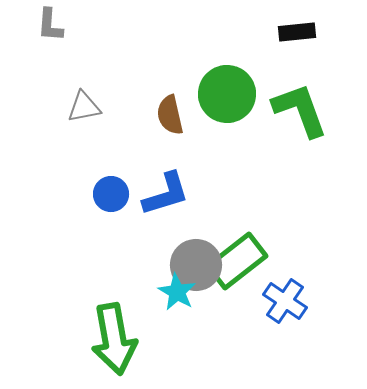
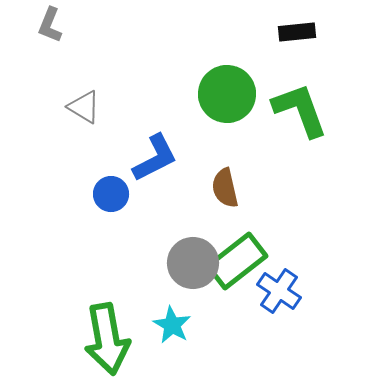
gray L-shape: rotated 18 degrees clockwise
gray triangle: rotated 42 degrees clockwise
brown semicircle: moved 55 px right, 73 px down
blue L-shape: moved 11 px left, 36 px up; rotated 10 degrees counterclockwise
gray circle: moved 3 px left, 2 px up
cyan star: moved 5 px left, 33 px down
blue cross: moved 6 px left, 10 px up
green arrow: moved 7 px left
